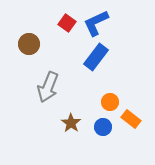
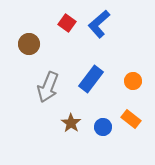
blue L-shape: moved 3 px right, 1 px down; rotated 16 degrees counterclockwise
blue rectangle: moved 5 px left, 22 px down
orange circle: moved 23 px right, 21 px up
